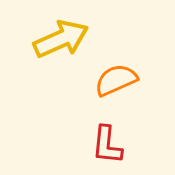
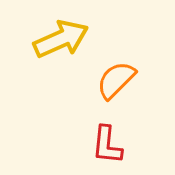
orange semicircle: rotated 21 degrees counterclockwise
